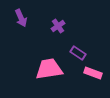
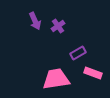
purple arrow: moved 14 px right, 3 px down
purple rectangle: rotated 63 degrees counterclockwise
pink trapezoid: moved 7 px right, 10 px down
